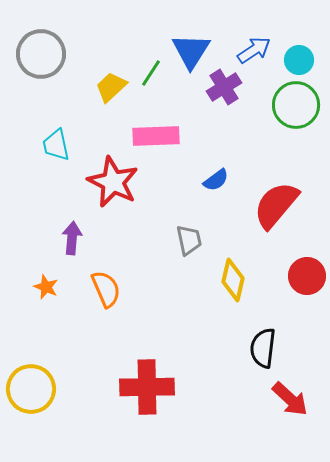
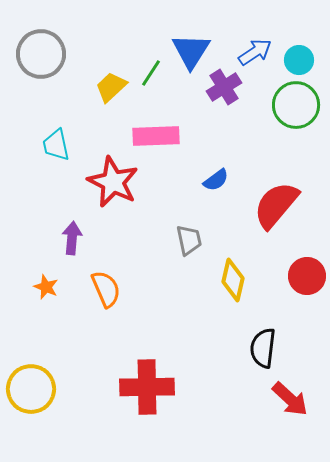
blue arrow: moved 1 px right, 2 px down
